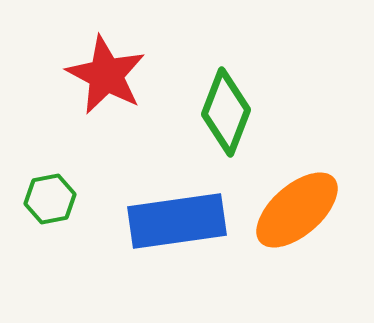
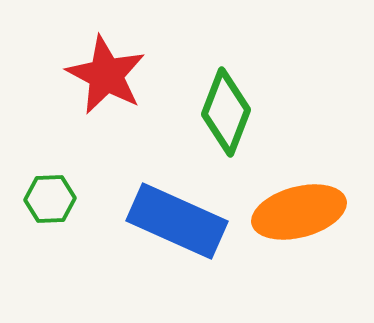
green hexagon: rotated 9 degrees clockwise
orange ellipse: moved 2 px right, 2 px down; rotated 26 degrees clockwise
blue rectangle: rotated 32 degrees clockwise
